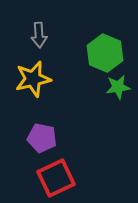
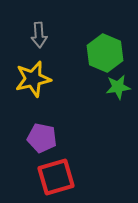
red square: moved 1 px up; rotated 9 degrees clockwise
